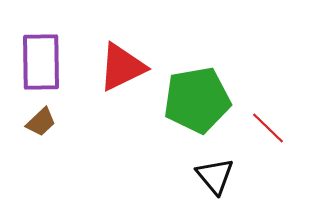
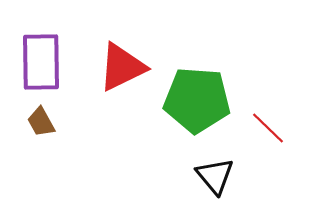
green pentagon: rotated 14 degrees clockwise
brown trapezoid: rotated 104 degrees clockwise
